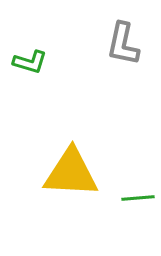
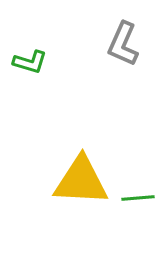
gray L-shape: rotated 12 degrees clockwise
yellow triangle: moved 10 px right, 8 px down
